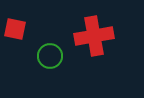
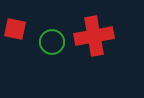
green circle: moved 2 px right, 14 px up
